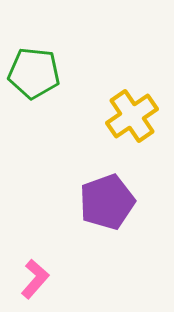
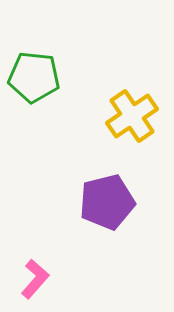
green pentagon: moved 4 px down
purple pentagon: rotated 6 degrees clockwise
